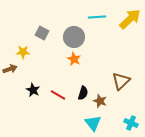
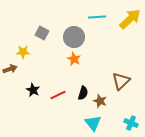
red line: rotated 56 degrees counterclockwise
